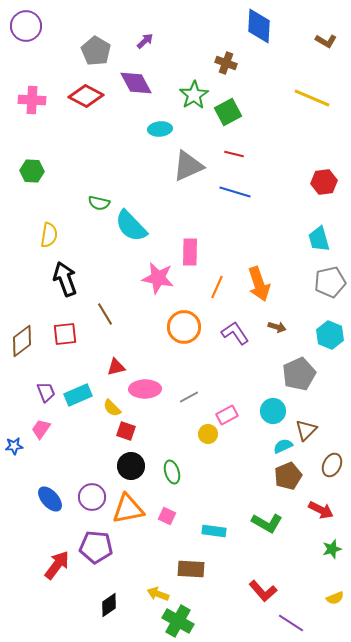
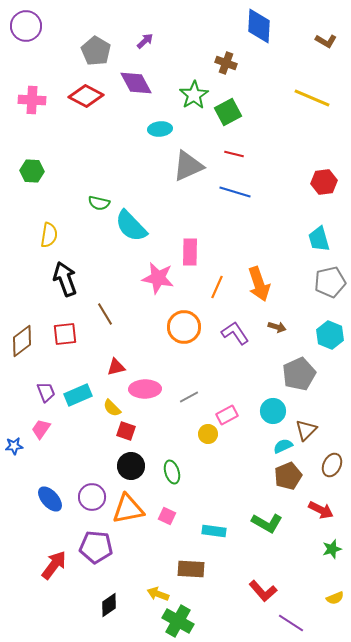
red arrow at (57, 565): moved 3 px left
